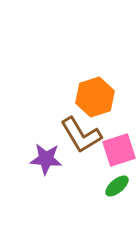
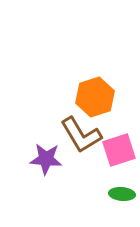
green ellipse: moved 5 px right, 8 px down; rotated 45 degrees clockwise
